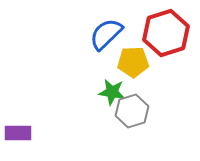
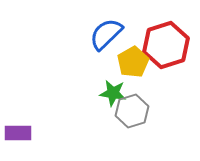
red hexagon: moved 12 px down
yellow pentagon: rotated 28 degrees counterclockwise
green star: moved 1 px right, 1 px down
